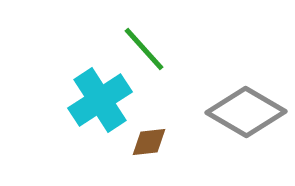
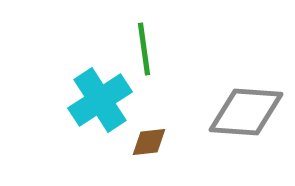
green line: rotated 34 degrees clockwise
gray diamond: rotated 26 degrees counterclockwise
